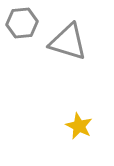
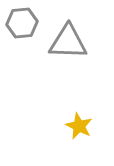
gray triangle: rotated 15 degrees counterclockwise
